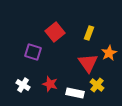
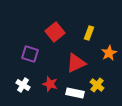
purple square: moved 3 px left, 2 px down
red triangle: moved 12 px left; rotated 40 degrees clockwise
